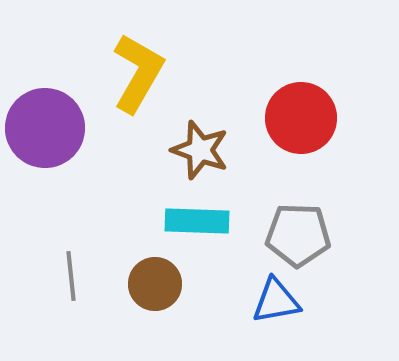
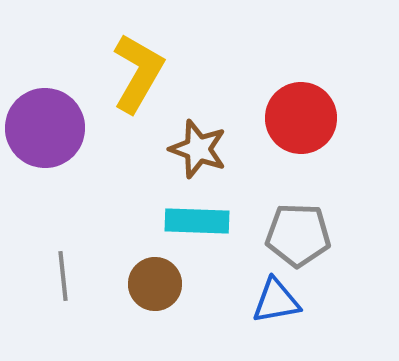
brown star: moved 2 px left, 1 px up
gray line: moved 8 px left
